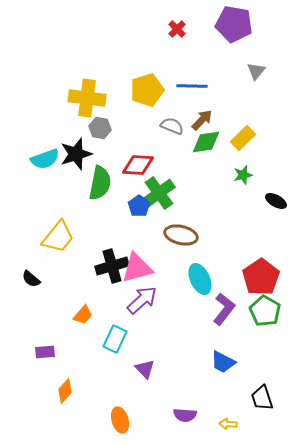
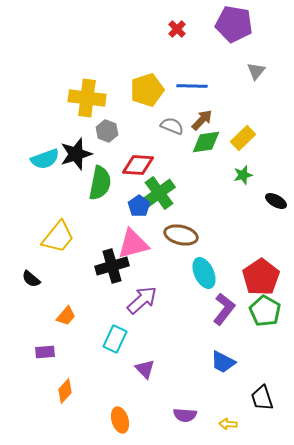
gray hexagon: moved 7 px right, 3 px down; rotated 10 degrees clockwise
pink triangle: moved 4 px left, 24 px up
cyan ellipse: moved 4 px right, 6 px up
orange trapezoid: moved 17 px left, 1 px down
